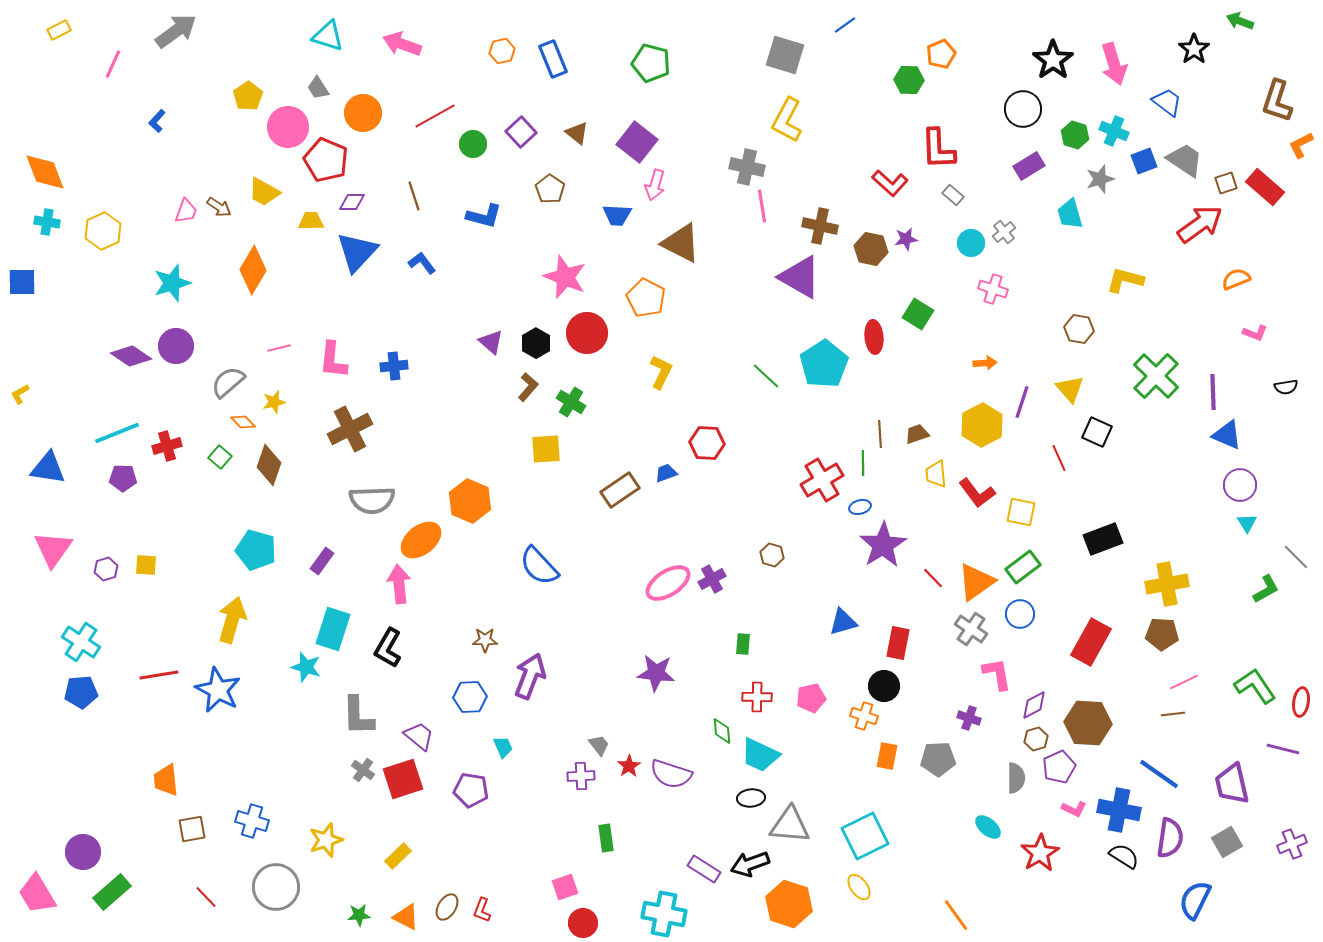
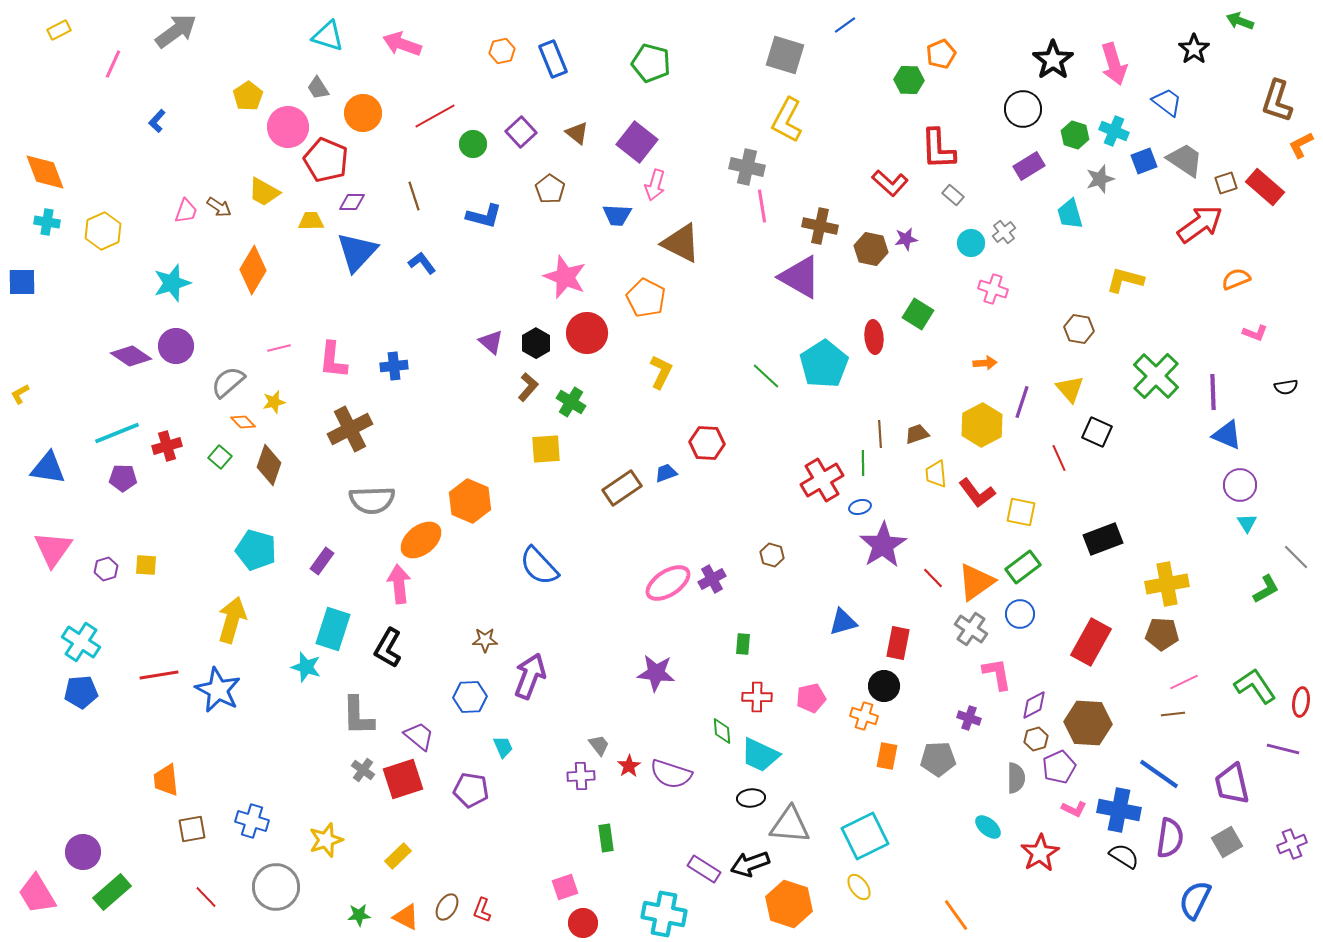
brown rectangle at (620, 490): moved 2 px right, 2 px up
